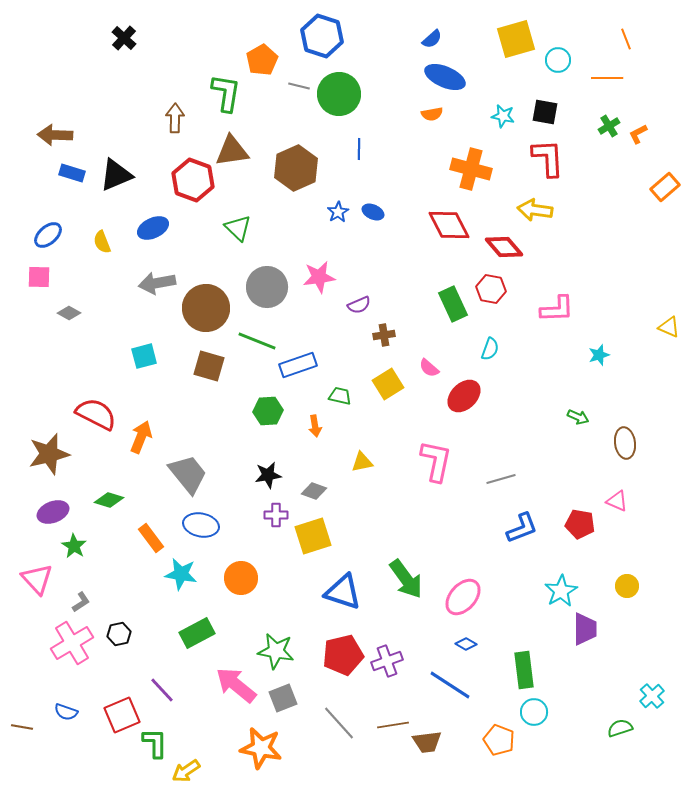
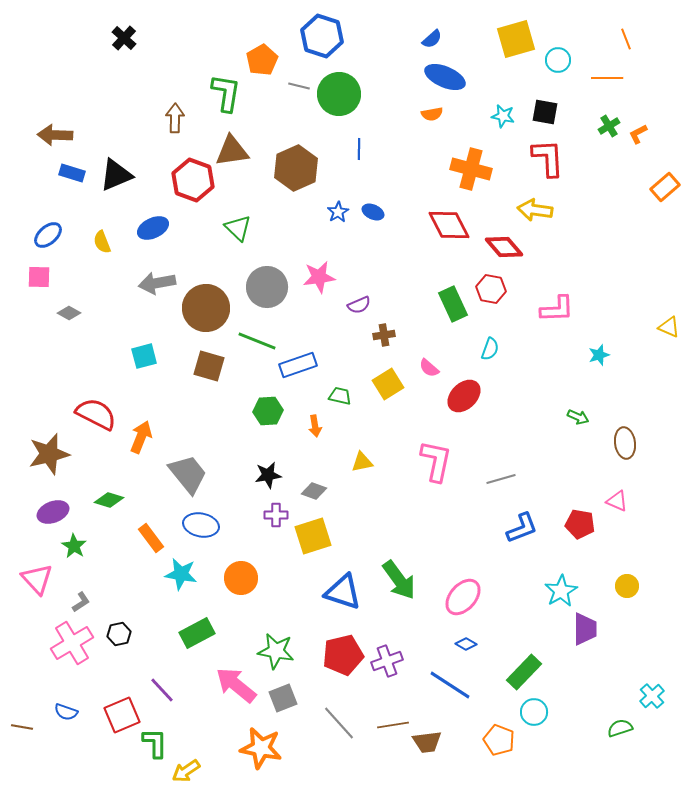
green arrow at (406, 579): moved 7 px left, 1 px down
green rectangle at (524, 670): moved 2 px down; rotated 51 degrees clockwise
